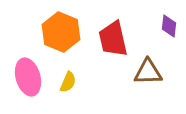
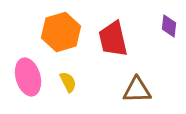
orange hexagon: rotated 21 degrees clockwise
brown triangle: moved 11 px left, 18 px down
yellow semicircle: rotated 50 degrees counterclockwise
